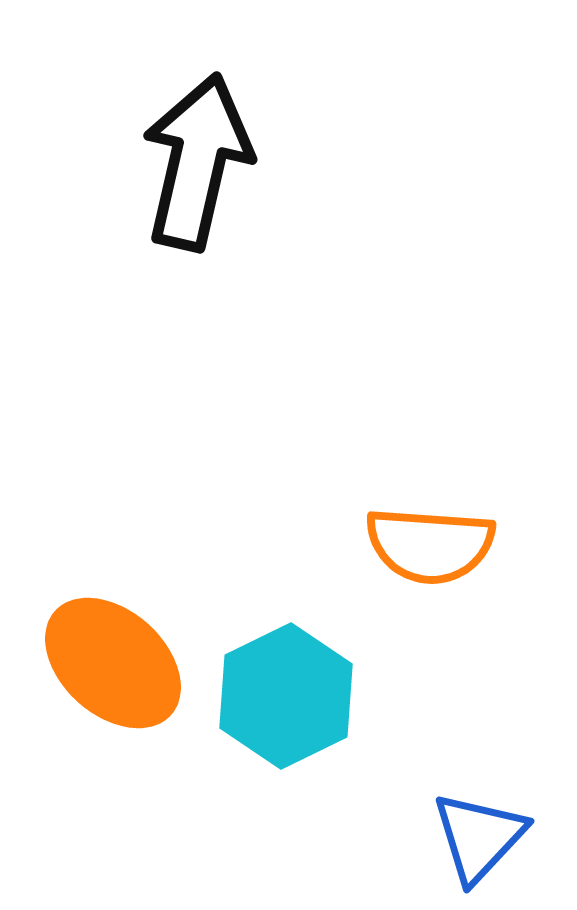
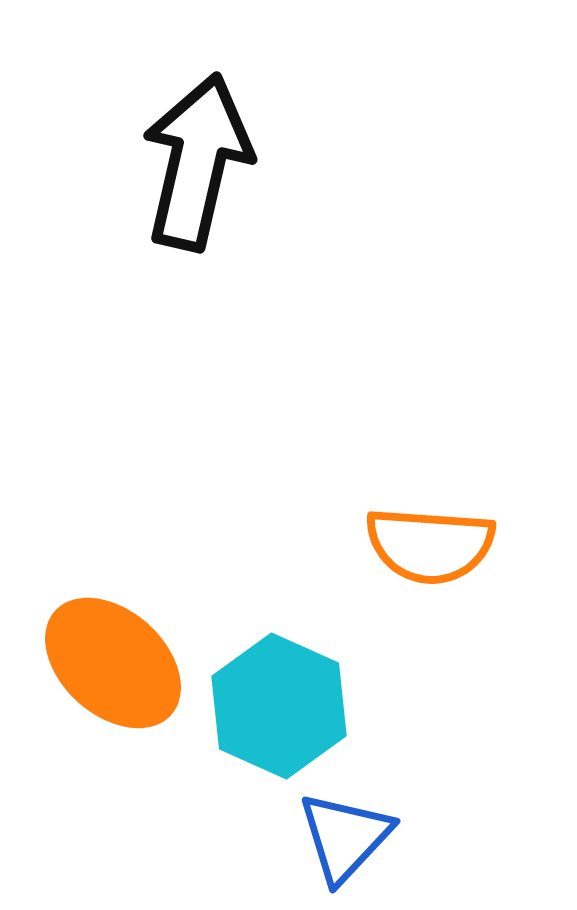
cyan hexagon: moved 7 px left, 10 px down; rotated 10 degrees counterclockwise
blue triangle: moved 134 px left
